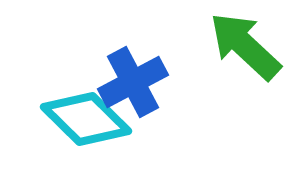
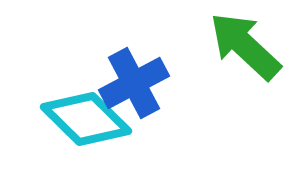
blue cross: moved 1 px right, 1 px down
